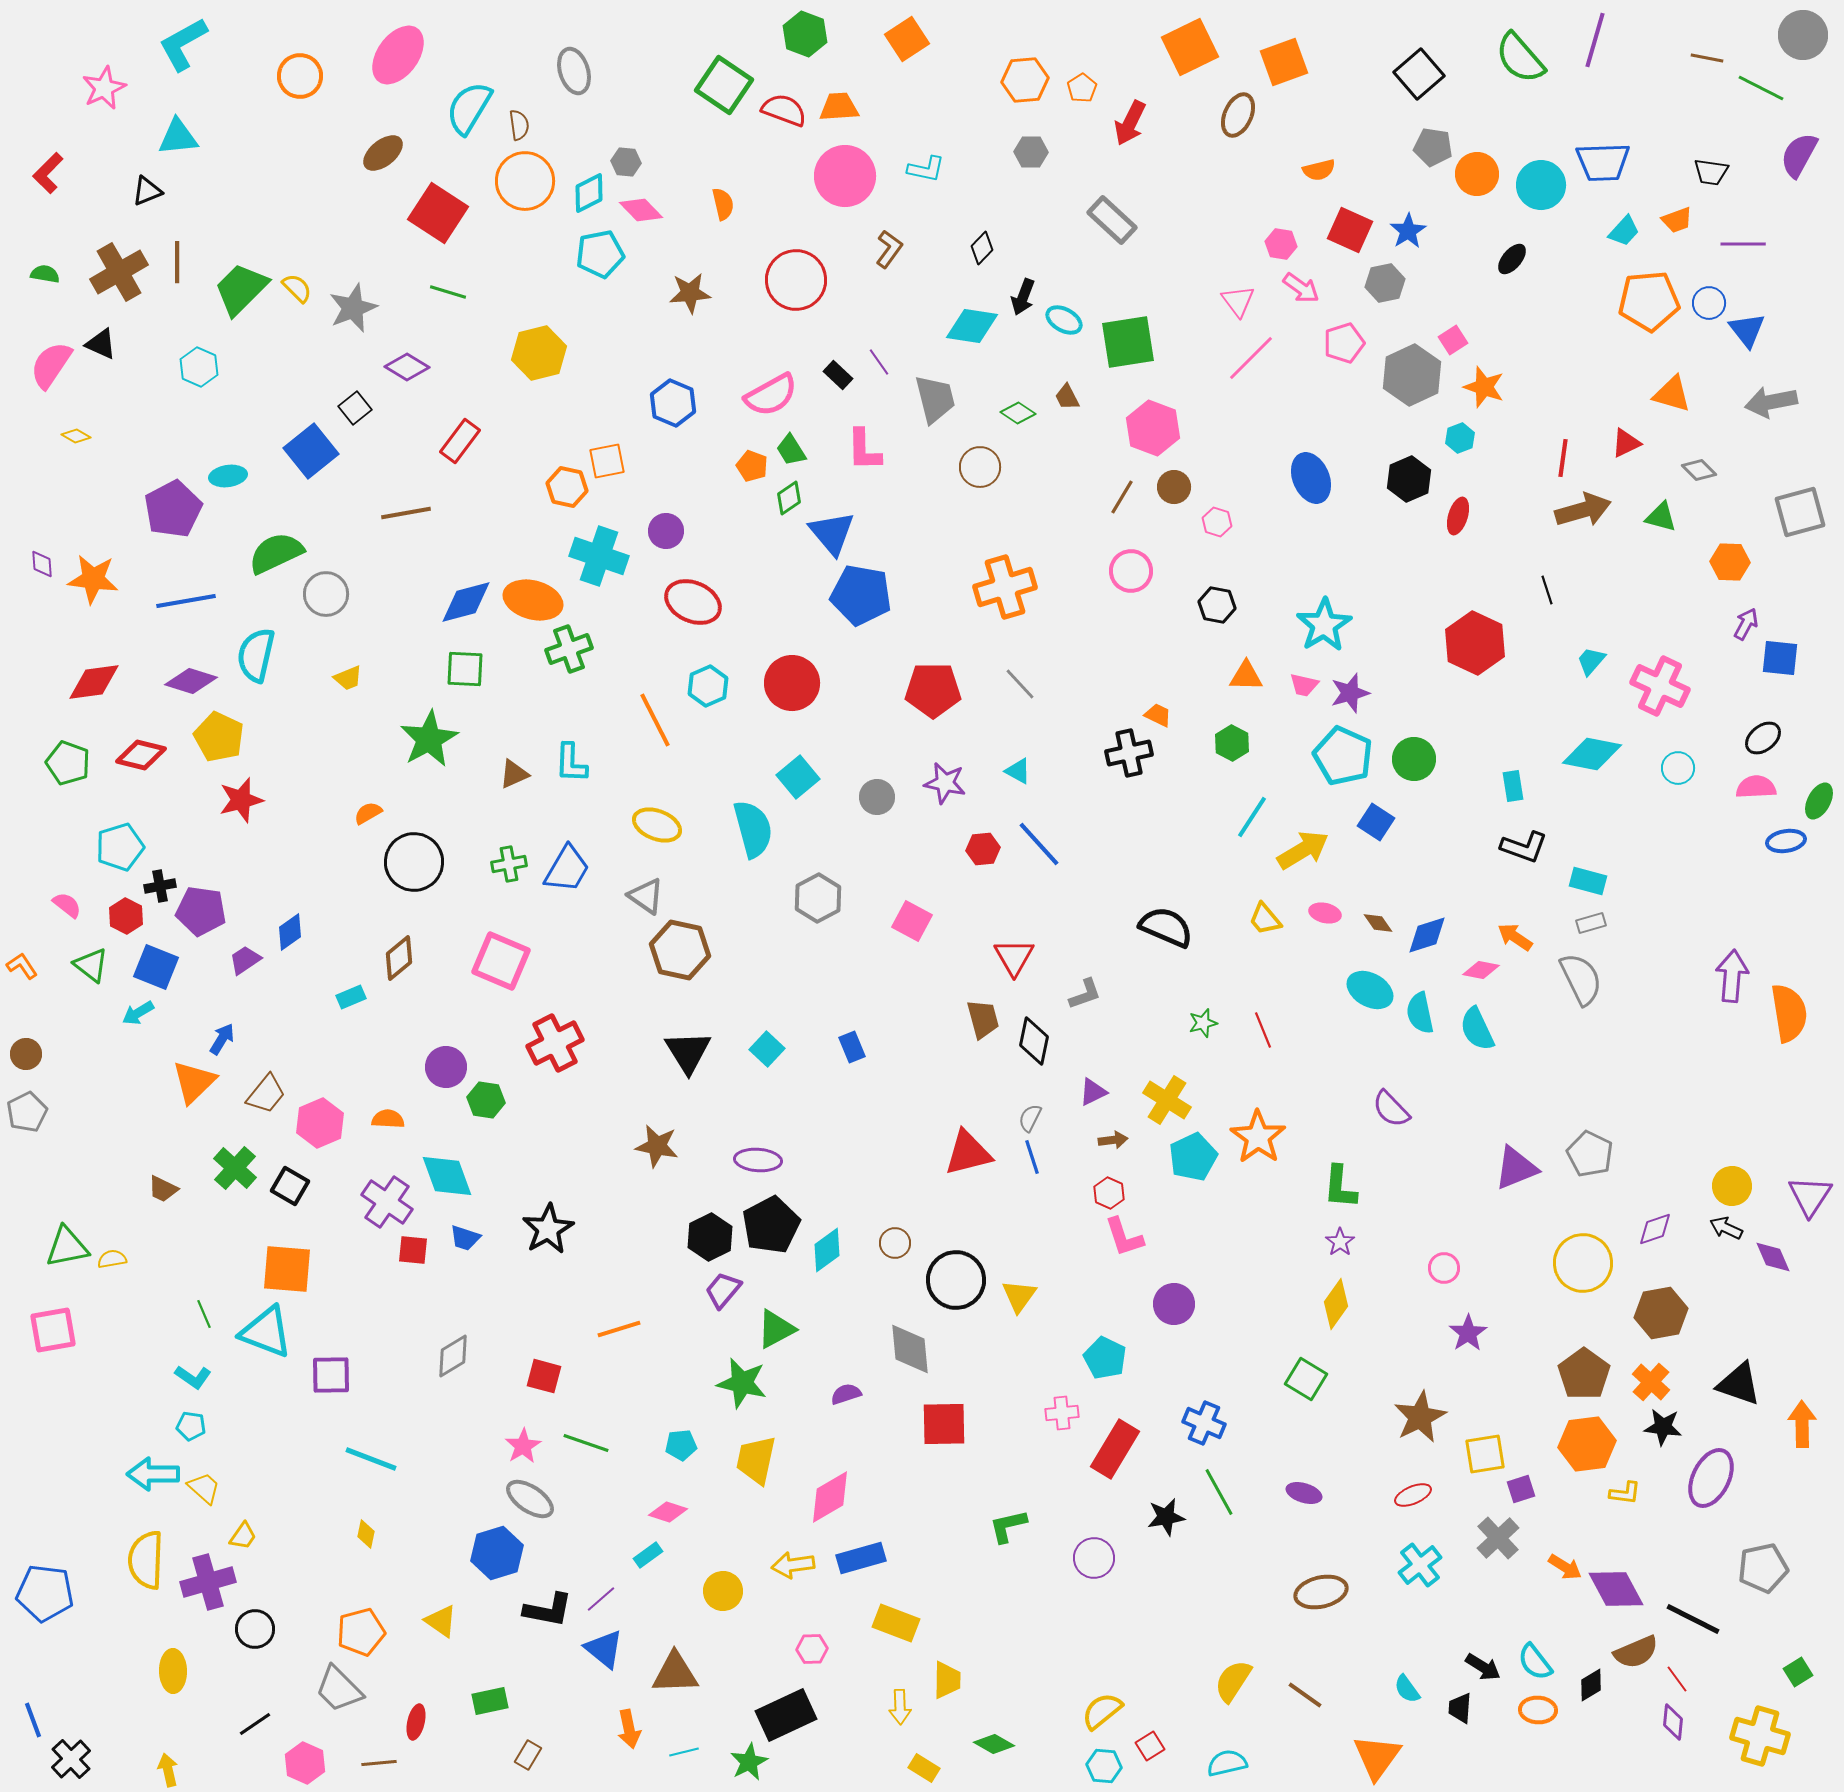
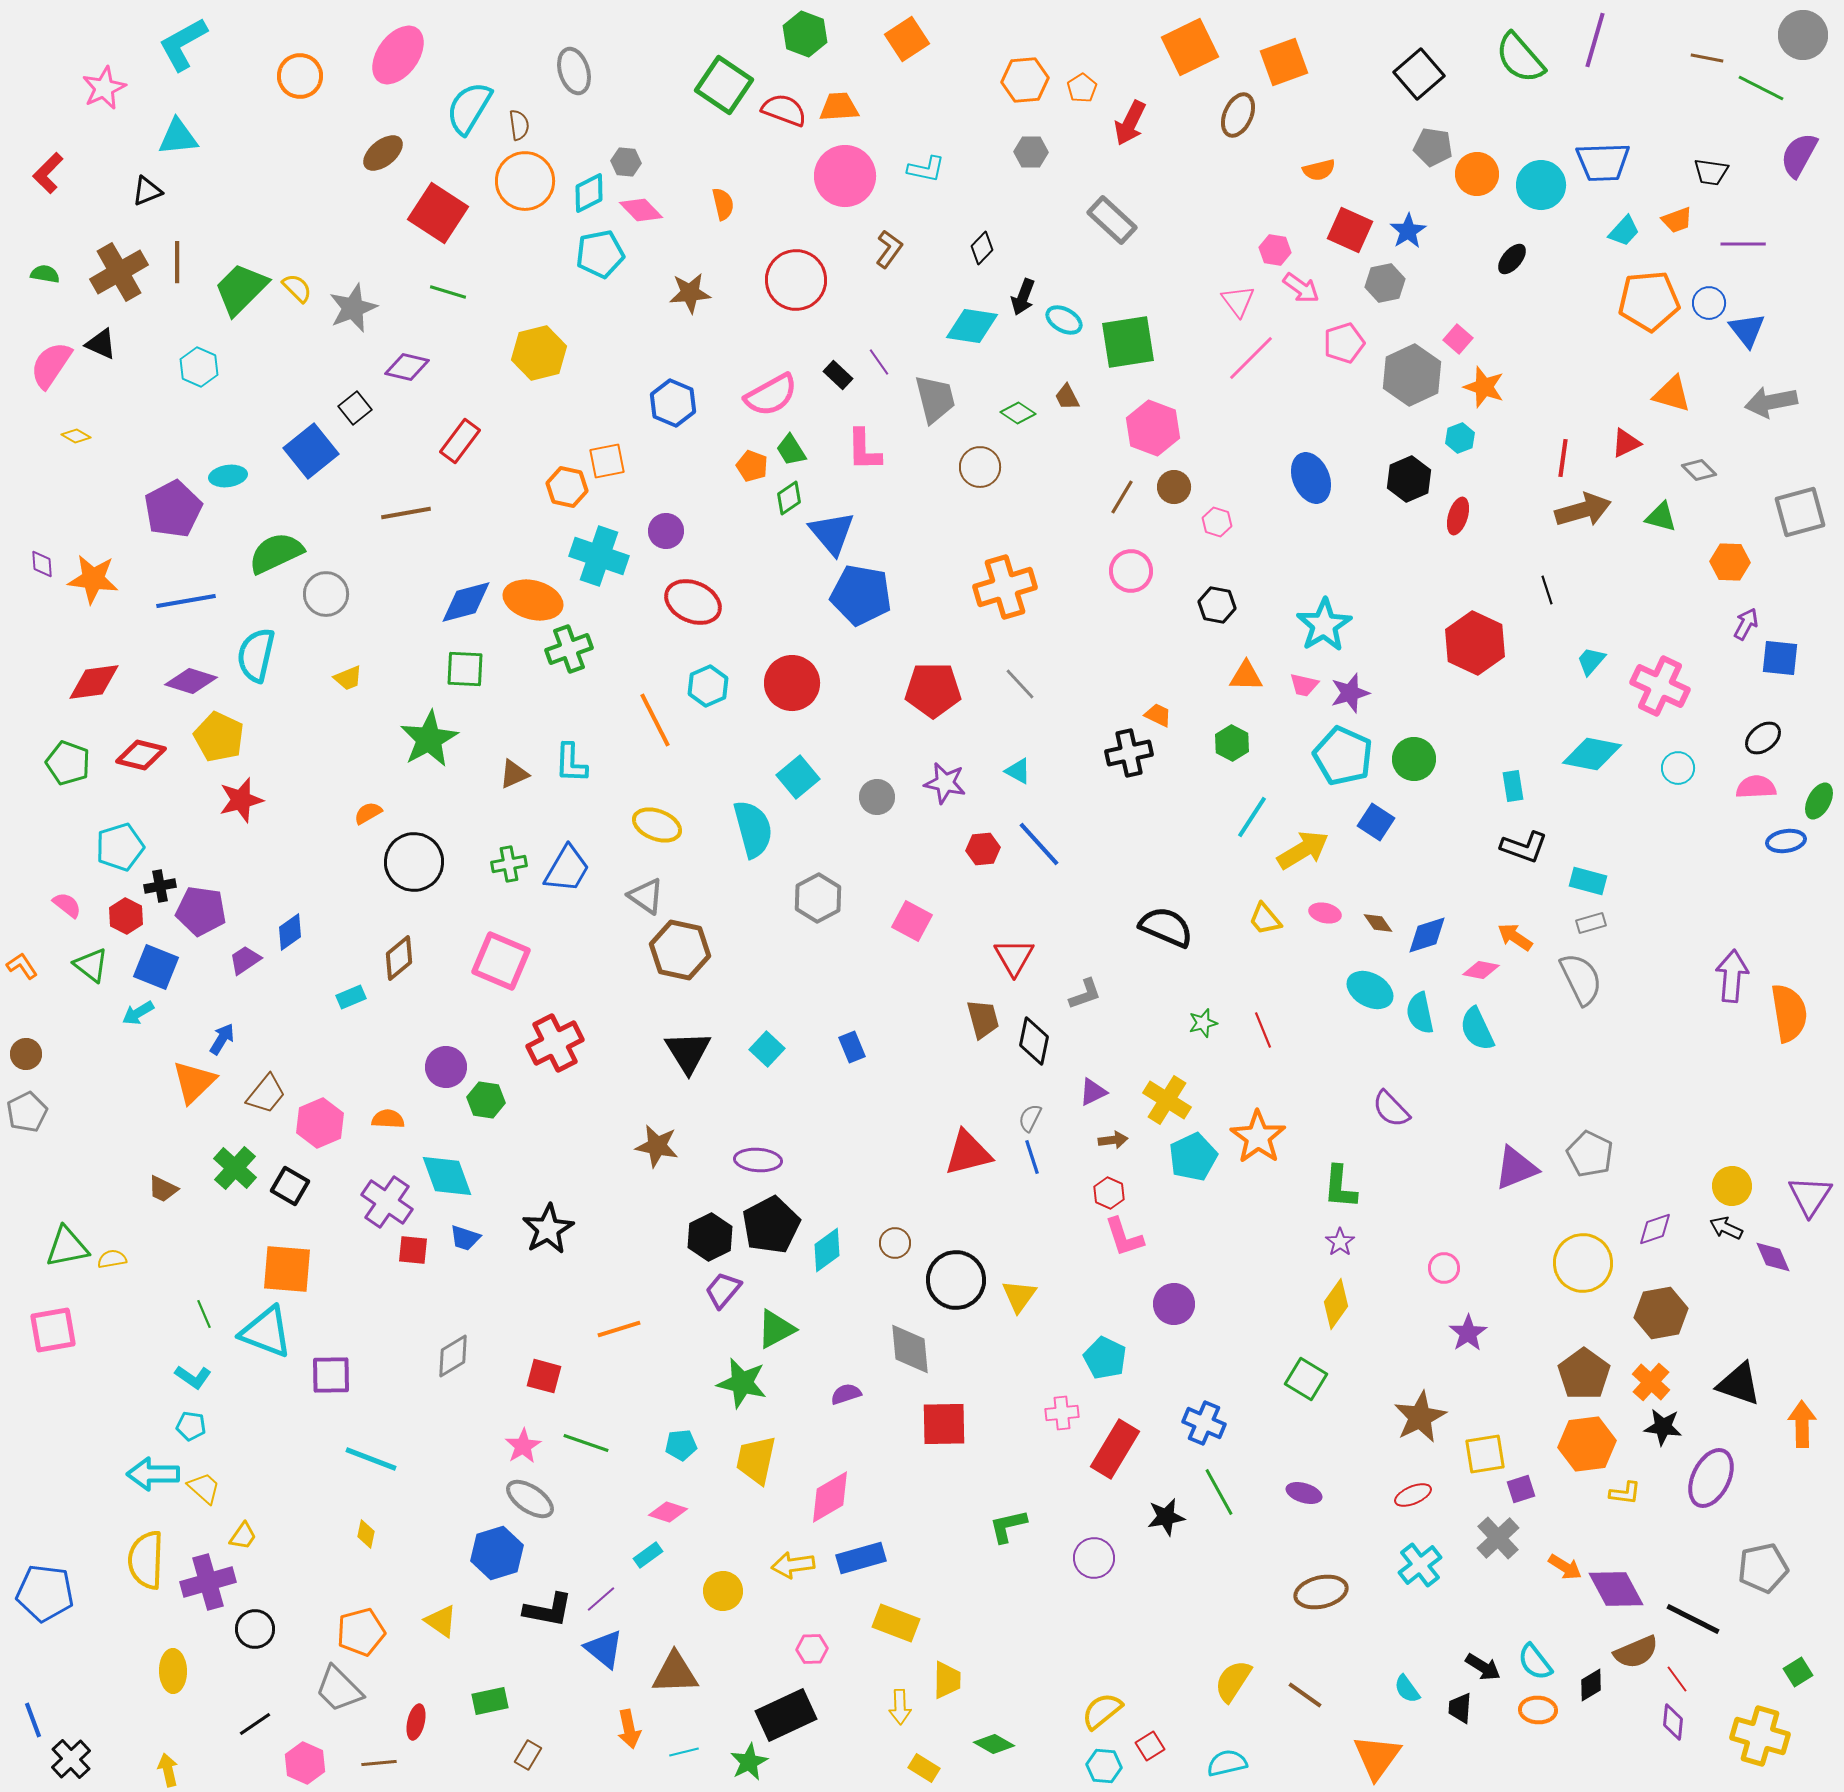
pink hexagon at (1281, 244): moved 6 px left, 6 px down
pink square at (1453, 340): moved 5 px right, 1 px up; rotated 16 degrees counterclockwise
purple diamond at (407, 367): rotated 18 degrees counterclockwise
